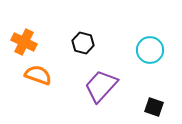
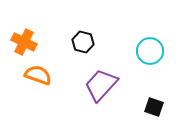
black hexagon: moved 1 px up
cyan circle: moved 1 px down
purple trapezoid: moved 1 px up
